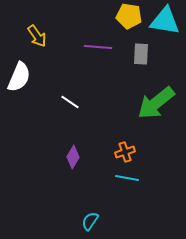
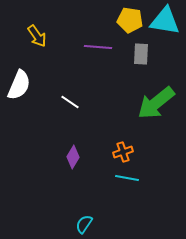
yellow pentagon: moved 1 px right, 4 px down
white semicircle: moved 8 px down
orange cross: moved 2 px left
cyan semicircle: moved 6 px left, 3 px down
